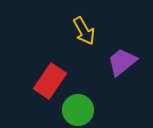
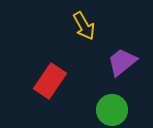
yellow arrow: moved 5 px up
green circle: moved 34 px right
